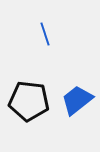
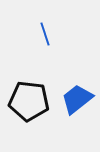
blue trapezoid: moved 1 px up
